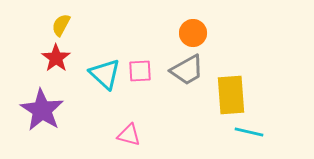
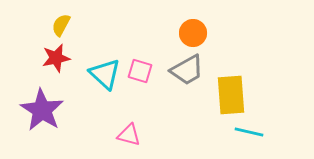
red star: rotated 24 degrees clockwise
pink square: rotated 20 degrees clockwise
